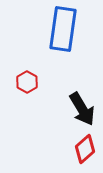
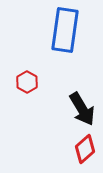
blue rectangle: moved 2 px right, 1 px down
